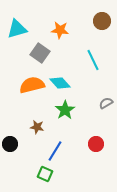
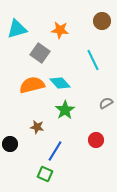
red circle: moved 4 px up
